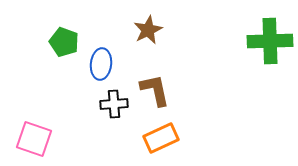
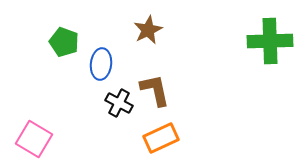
black cross: moved 5 px right, 1 px up; rotated 32 degrees clockwise
pink square: rotated 12 degrees clockwise
